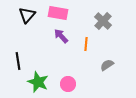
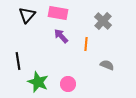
gray semicircle: rotated 56 degrees clockwise
